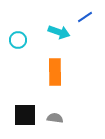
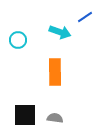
cyan arrow: moved 1 px right
